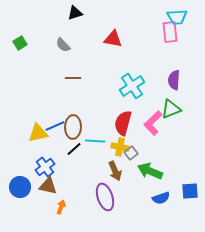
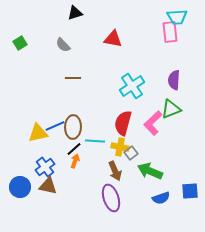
purple ellipse: moved 6 px right, 1 px down
orange arrow: moved 14 px right, 46 px up
